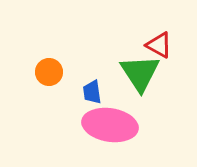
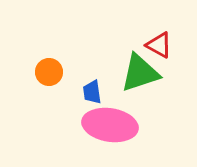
green triangle: rotated 45 degrees clockwise
